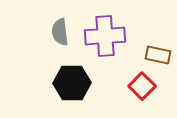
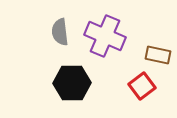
purple cross: rotated 27 degrees clockwise
red square: rotated 8 degrees clockwise
